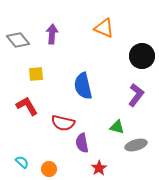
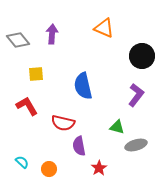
purple semicircle: moved 3 px left, 3 px down
